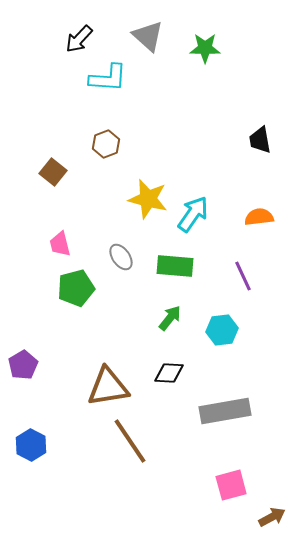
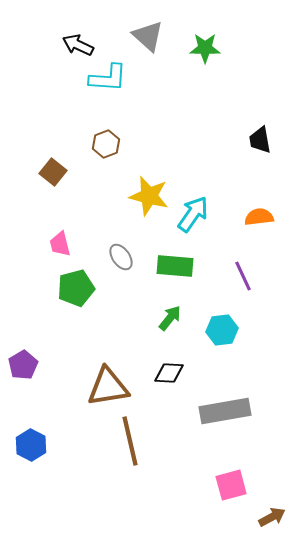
black arrow: moved 1 px left, 6 px down; rotated 72 degrees clockwise
yellow star: moved 1 px right, 3 px up
brown line: rotated 21 degrees clockwise
